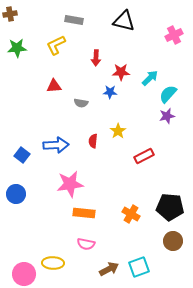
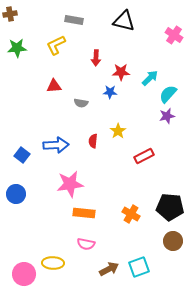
pink cross: rotated 30 degrees counterclockwise
